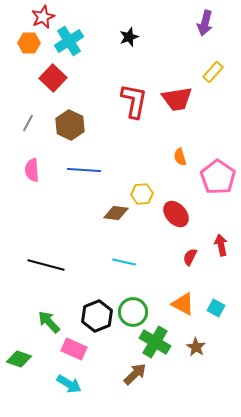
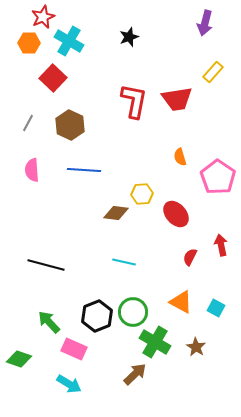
cyan cross: rotated 28 degrees counterclockwise
orange triangle: moved 2 px left, 2 px up
